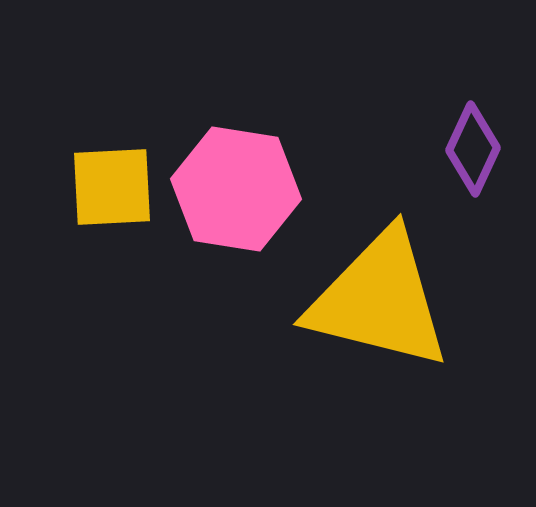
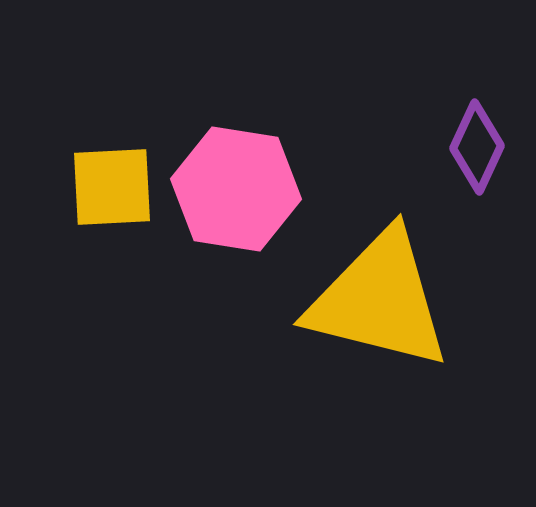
purple diamond: moved 4 px right, 2 px up
